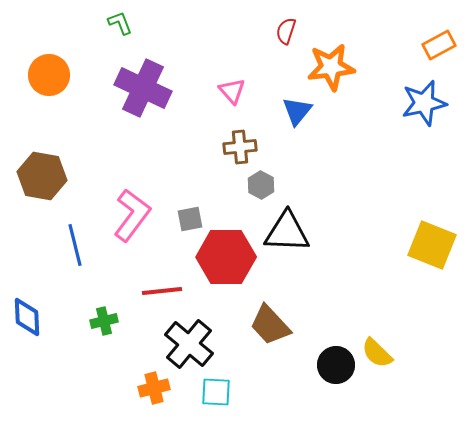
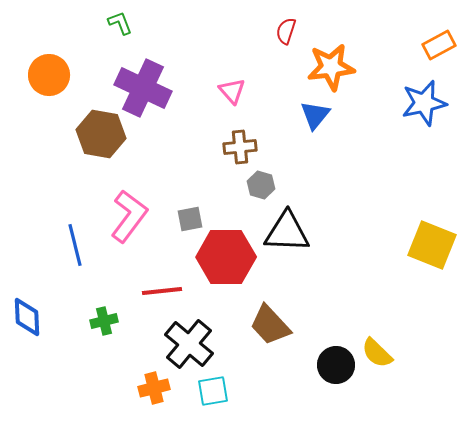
blue triangle: moved 18 px right, 4 px down
brown hexagon: moved 59 px right, 42 px up
gray hexagon: rotated 12 degrees counterclockwise
pink L-shape: moved 3 px left, 1 px down
cyan square: moved 3 px left, 1 px up; rotated 12 degrees counterclockwise
